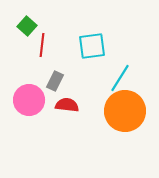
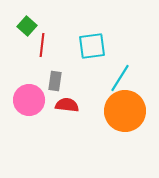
gray rectangle: rotated 18 degrees counterclockwise
